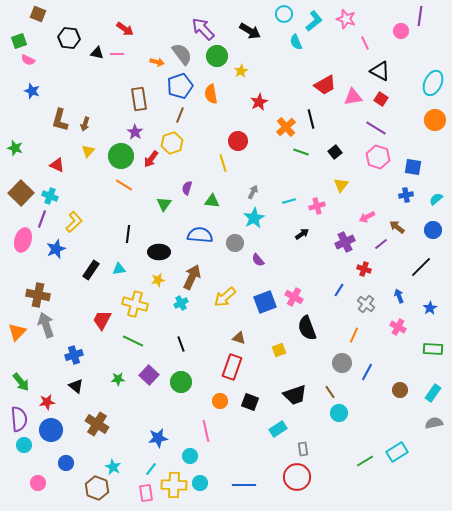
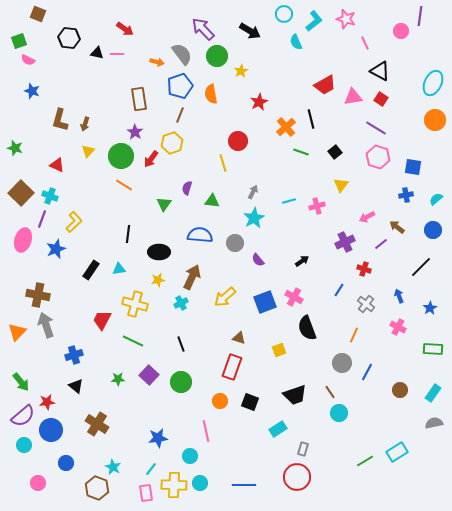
black arrow at (302, 234): moved 27 px down
purple semicircle at (19, 419): moved 4 px right, 3 px up; rotated 55 degrees clockwise
gray rectangle at (303, 449): rotated 24 degrees clockwise
